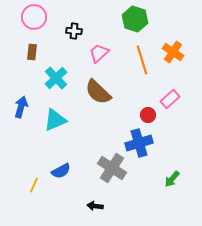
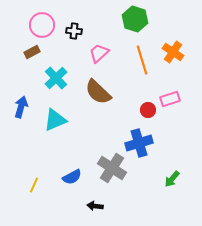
pink circle: moved 8 px right, 8 px down
brown rectangle: rotated 56 degrees clockwise
pink rectangle: rotated 24 degrees clockwise
red circle: moved 5 px up
blue semicircle: moved 11 px right, 6 px down
